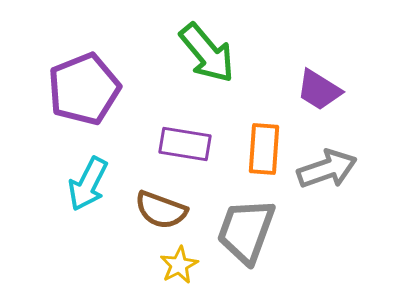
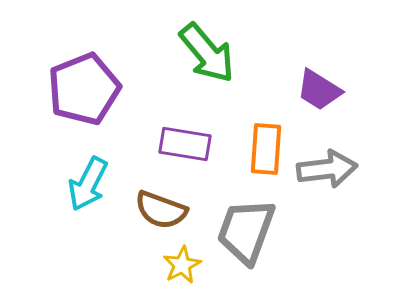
orange rectangle: moved 2 px right
gray arrow: rotated 12 degrees clockwise
yellow star: moved 3 px right
